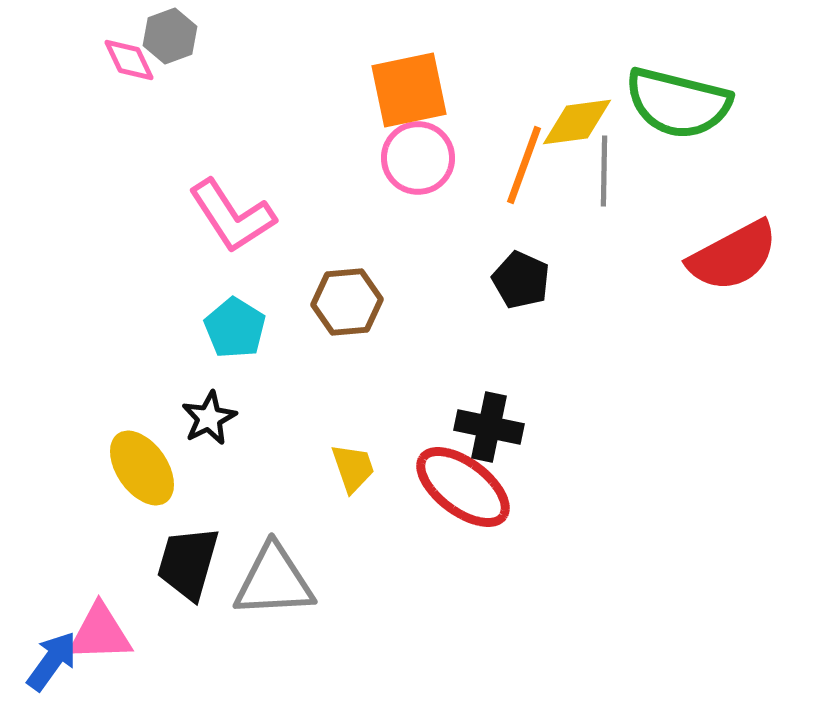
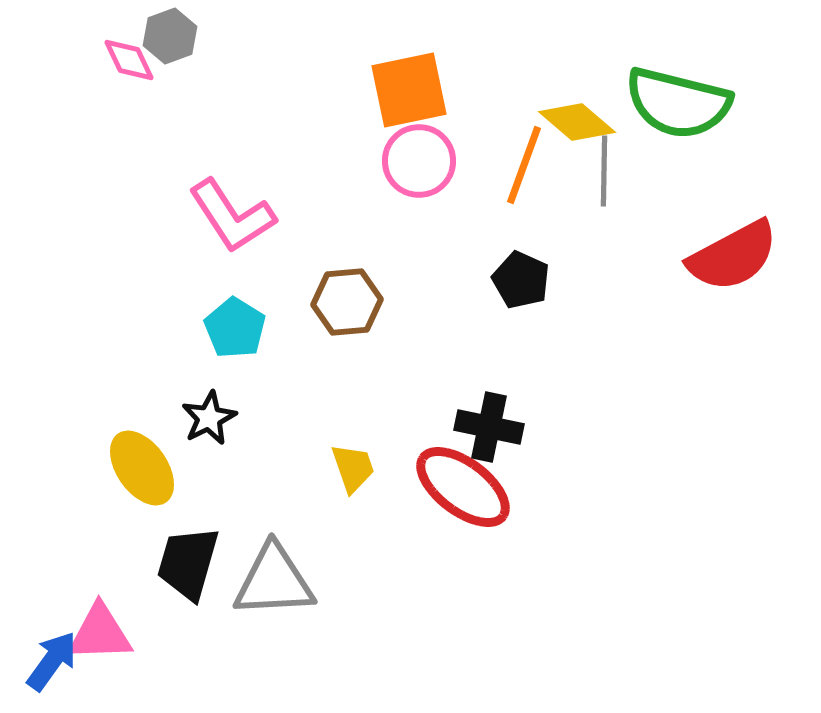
yellow diamond: rotated 48 degrees clockwise
pink circle: moved 1 px right, 3 px down
